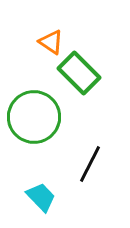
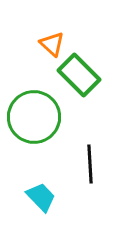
orange triangle: moved 1 px right, 2 px down; rotated 8 degrees clockwise
green rectangle: moved 2 px down
black line: rotated 30 degrees counterclockwise
